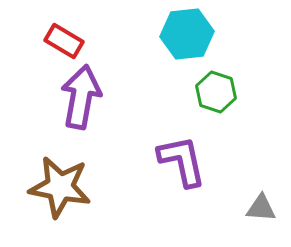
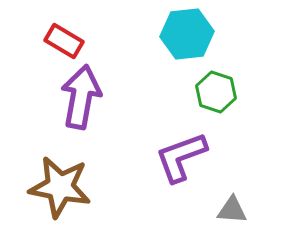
purple L-shape: moved 1 px left, 4 px up; rotated 98 degrees counterclockwise
gray triangle: moved 29 px left, 2 px down
